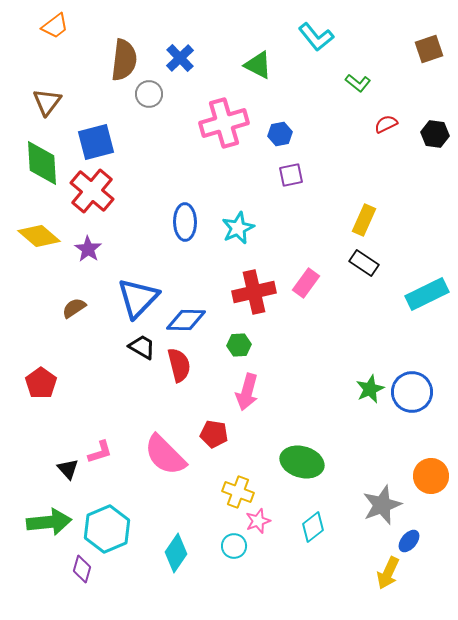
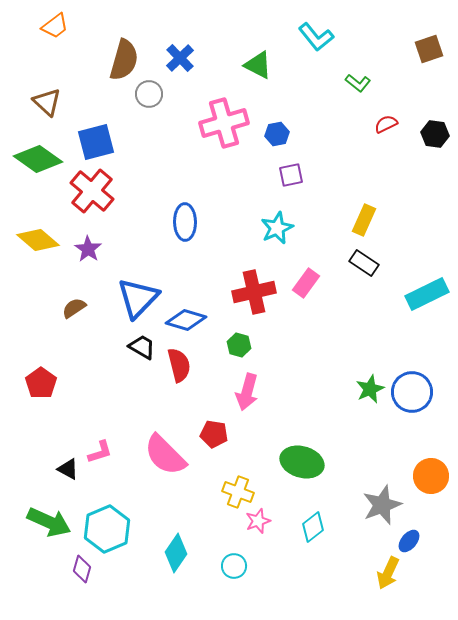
brown semicircle at (124, 60): rotated 9 degrees clockwise
brown triangle at (47, 102): rotated 24 degrees counterclockwise
blue hexagon at (280, 134): moved 3 px left
green diamond at (42, 163): moved 4 px left, 4 px up; rotated 51 degrees counterclockwise
cyan star at (238, 228): moved 39 px right
yellow diamond at (39, 236): moved 1 px left, 4 px down
blue diamond at (186, 320): rotated 15 degrees clockwise
green hexagon at (239, 345): rotated 20 degrees clockwise
black triangle at (68, 469): rotated 20 degrees counterclockwise
green arrow at (49, 522): rotated 30 degrees clockwise
cyan circle at (234, 546): moved 20 px down
